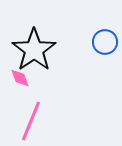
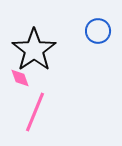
blue circle: moved 7 px left, 11 px up
pink line: moved 4 px right, 9 px up
